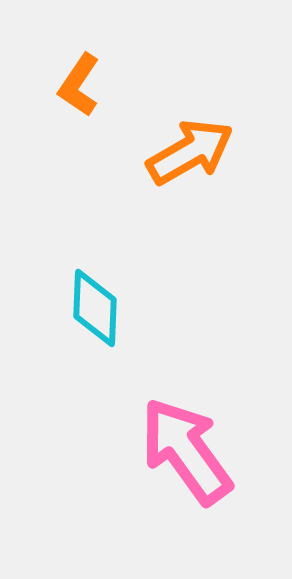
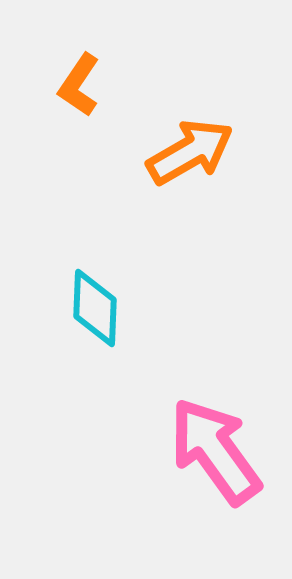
pink arrow: moved 29 px right
